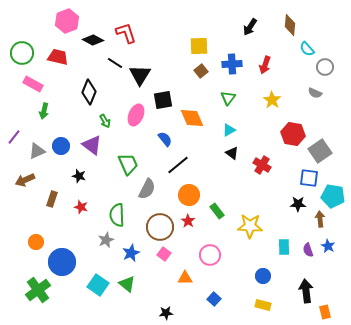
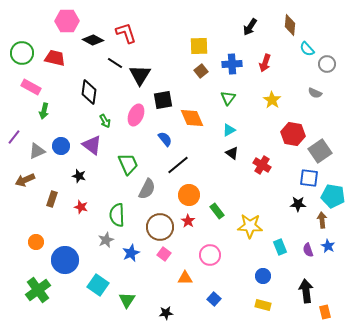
pink hexagon at (67, 21): rotated 20 degrees clockwise
red trapezoid at (58, 57): moved 3 px left, 1 px down
red arrow at (265, 65): moved 2 px up
gray circle at (325, 67): moved 2 px right, 3 px up
pink rectangle at (33, 84): moved 2 px left, 3 px down
black diamond at (89, 92): rotated 15 degrees counterclockwise
brown arrow at (320, 219): moved 2 px right, 1 px down
cyan rectangle at (284, 247): moved 4 px left; rotated 21 degrees counterclockwise
blue circle at (62, 262): moved 3 px right, 2 px up
green triangle at (127, 284): moved 16 px down; rotated 24 degrees clockwise
